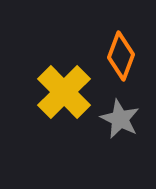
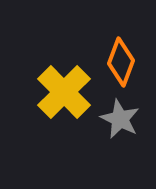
orange diamond: moved 6 px down
